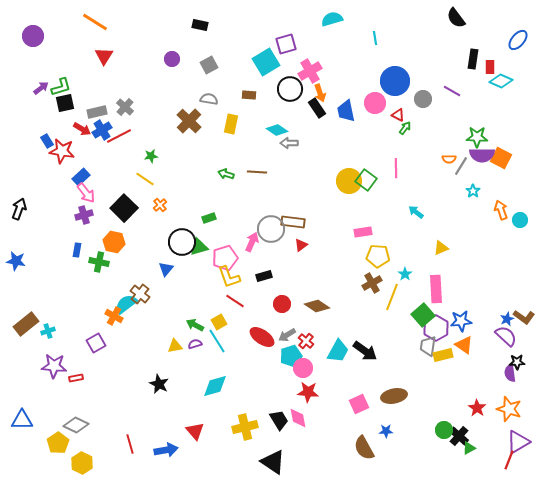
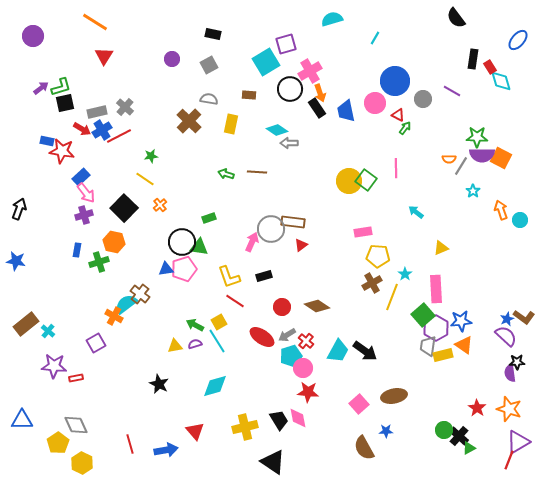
black rectangle at (200, 25): moved 13 px right, 9 px down
cyan line at (375, 38): rotated 40 degrees clockwise
red rectangle at (490, 67): rotated 32 degrees counterclockwise
cyan diamond at (501, 81): rotated 50 degrees clockwise
blue rectangle at (47, 141): rotated 48 degrees counterclockwise
green triangle at (199, 247): rotated 24 degrees clockwise
pink pentagon at (225, 258): moved 41 px left, 11 px down
green cross at (99, 262): rotated 30 degrees counterclockwise
blue triangle at (166, 269): rotated 42 degrees clockwise
red circle at (282, 304): moved 3 px down
cyan cross at (48, 331): rotated 32 degrees counterclockwise
pink square at (359, 404): rotated 18 degrees counterclockwise
gray diamond at (76, 425): rotated 40 degrees clockwise
